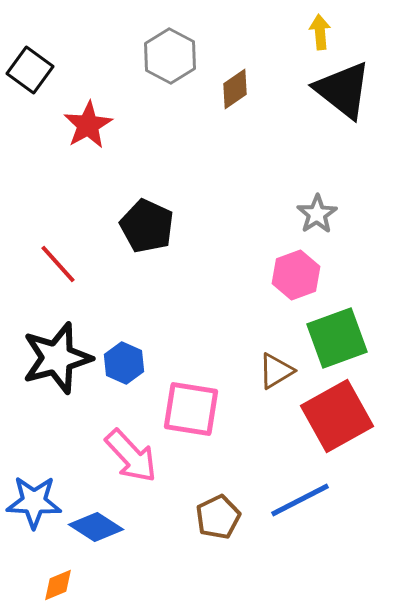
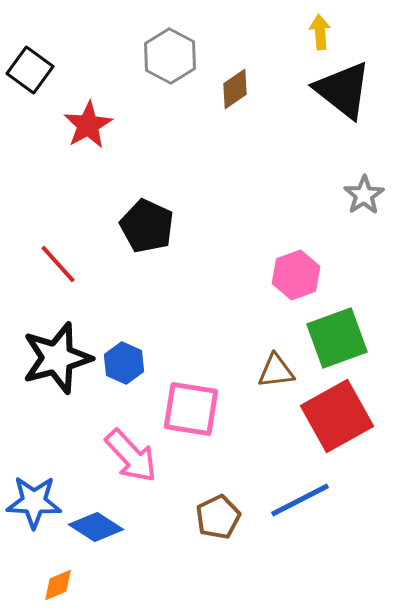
gray star: moved 47 px right, 19 px up
brown triangle: rotated 24 degrees clockwise
